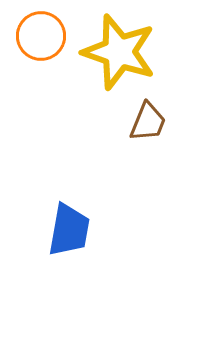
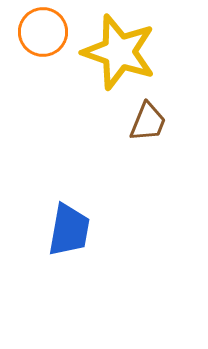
orange circle: moved 2 px right, 4 px up
